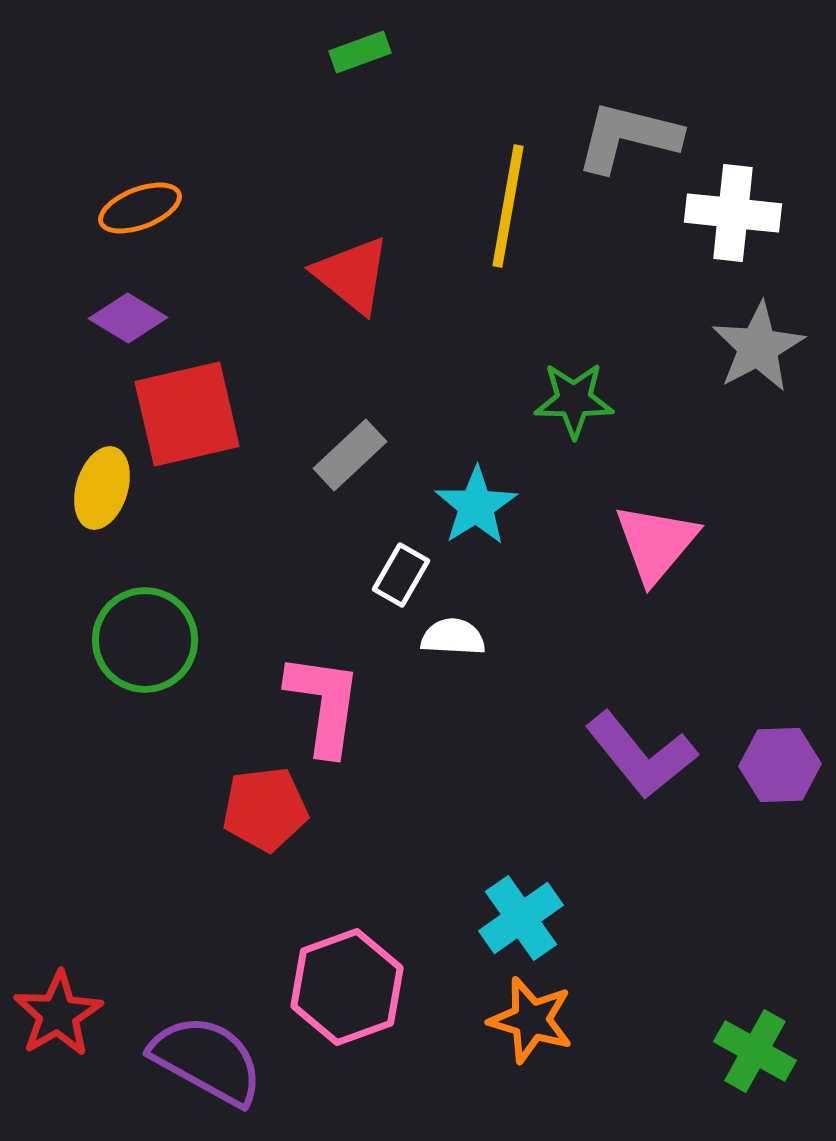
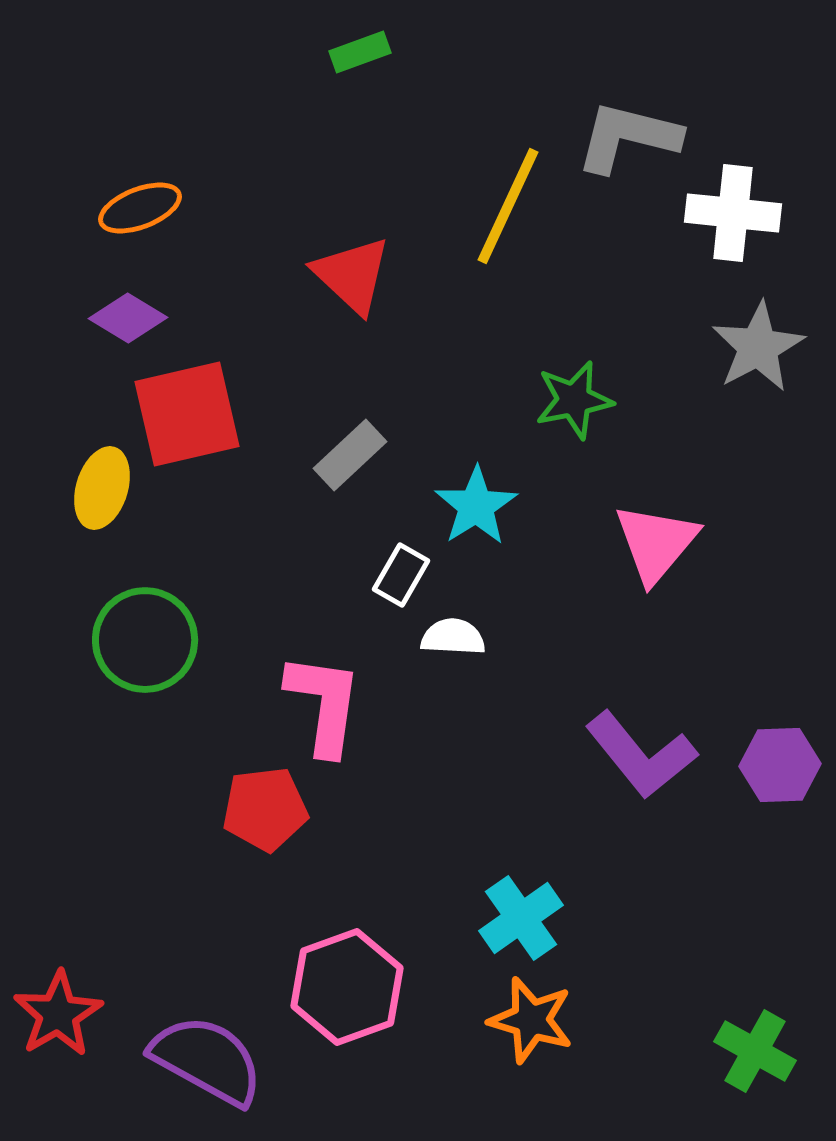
yellow line: rotated 15 degrees clockwise
red triangle: rotated 4 degrees clockwise
green star: rotated 12 degrees counterclockwise
